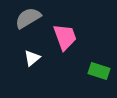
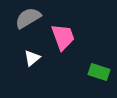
pink trapezoid: moved 2 px left
green rectangle: moved 1 px down
